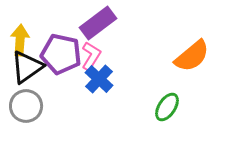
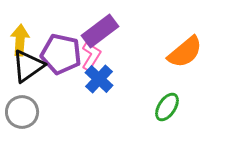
purple rectangle: moved 2 px right, 8 px down
orange semicircle: moved 7 px left, 4 px up
black triangle: moved 1 px right, 1 px up
gray circle: moved 4 px left, 6 px down
